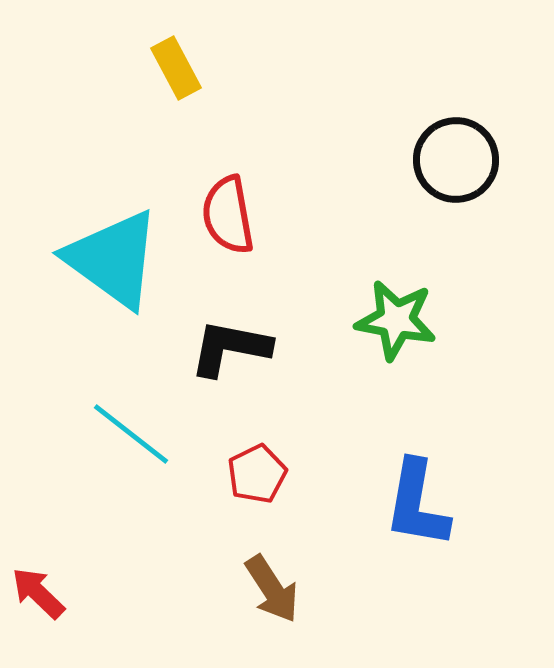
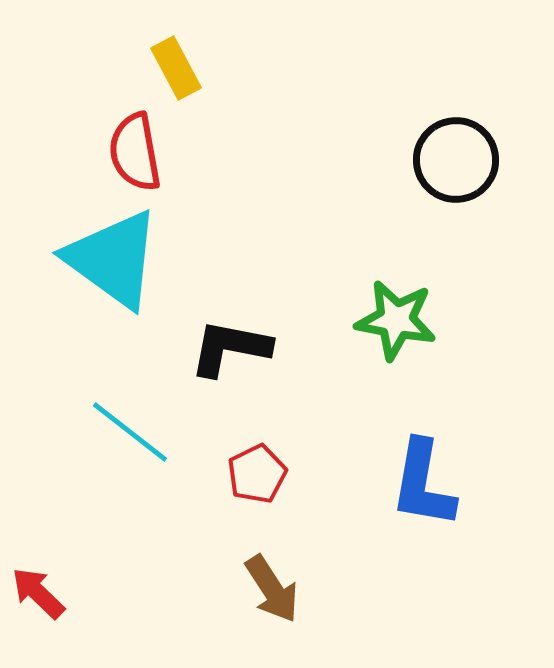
red semicircle: moved 93 px left, 63 px up
cyan line: moved 1 px left, 2 px up
blue L-shape: moved 6 px right, 20 px up
